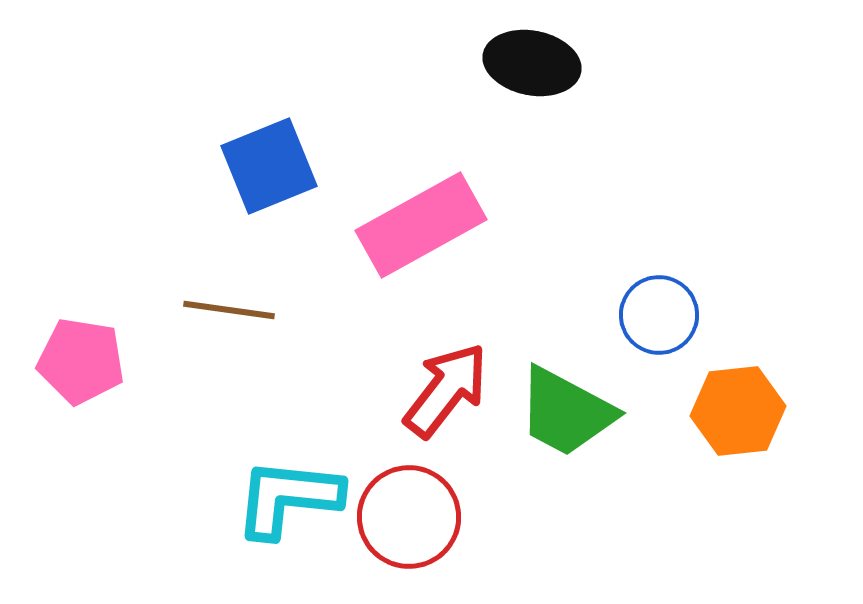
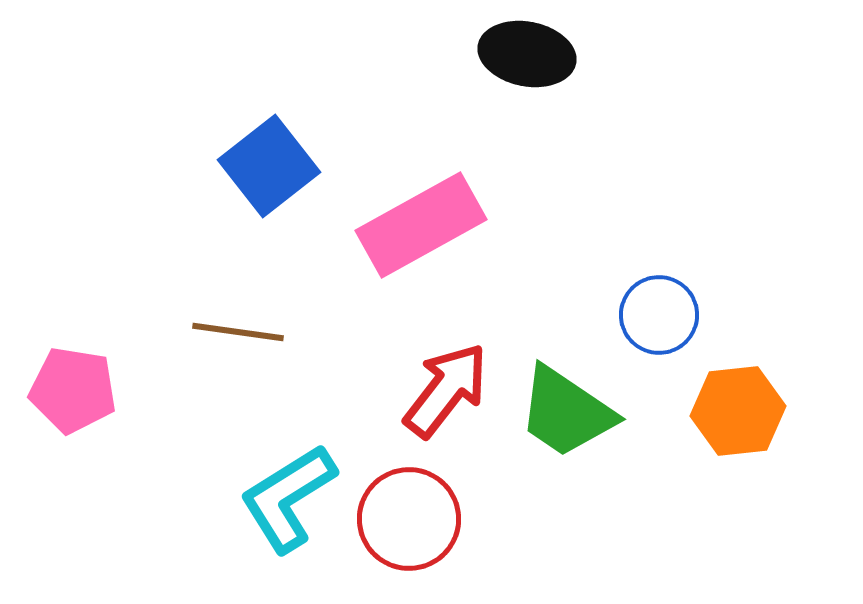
black ellipse: moved 5 px left, 9 px up
blue square: rotated 16 degrees counterclockwise
brown line: moved 9 px right, 22 px down
pink pentagon: moved 8 px left, 29 px down
green trapezoid: rotated 6 degrees clockwise
cyan L-shape: rotated 38 degrees counterclockwise
red circle: moved 2 px down
